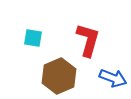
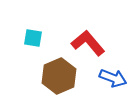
red L-shape: moved 3 px down; rotated 56 degrees counterclockwise
